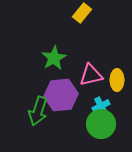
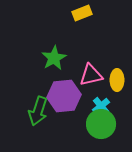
yellow rectangle: rotated 30 degrees clockwise
purple hexagon: moved 3 px right, 1 px down
cyan cross: rotated 12 degrees counterclockwise
